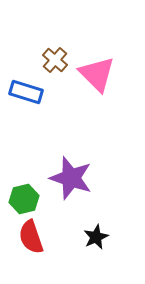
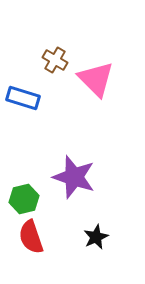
brown cross: rotated 10 degrees counterclockwise
pink triangle: moved 1 px left, 5 px down
blue rectangle: moved 3 px left, 6 px down
purple star: moved 3 px right, 1 px up
